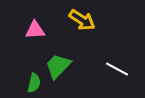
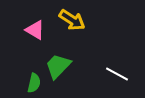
yellow arrow: moved 10 px left
pink triangle: rotated 35 degrees clockwise
white line: moved 5 px down
